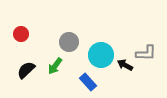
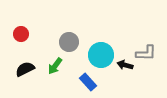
black arrow: rotated 14 degrees counterclockwise
black semicircle: moved 1 px left, 1 px up; rotated 18 degrees clockwise
